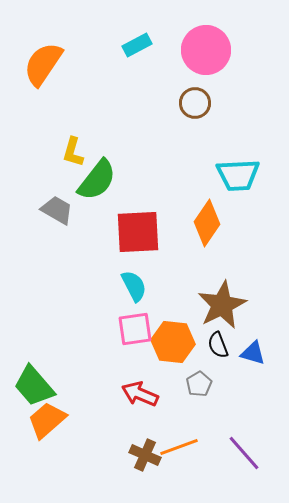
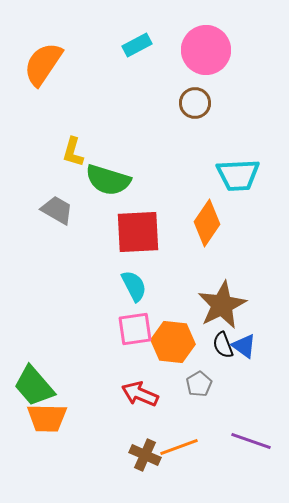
green semicircle: moved 11 px right; rotated 69 degrees clockwise
black semicircle: moved 5 px right
blue triangle: moved 9 px left, 7 px up; rotated 20 degrees clockwise
orange trapezoid: moved 2 px up; rotated 138 degrees counterclockwise
purple line: moved 7 px right, 12 px up; rotated 30 degrees counterclockwise
